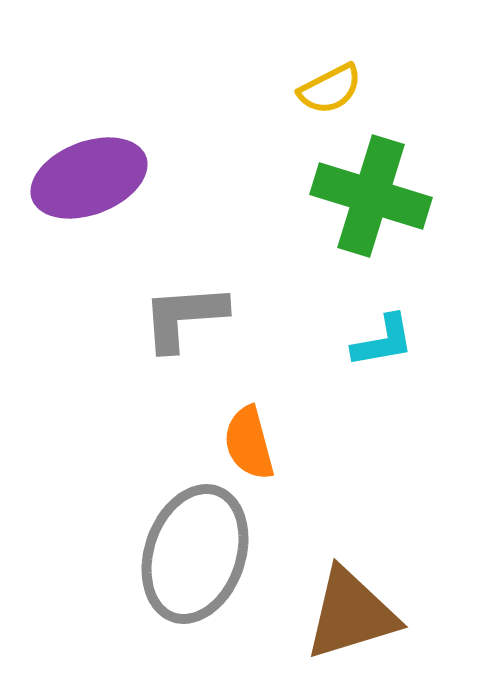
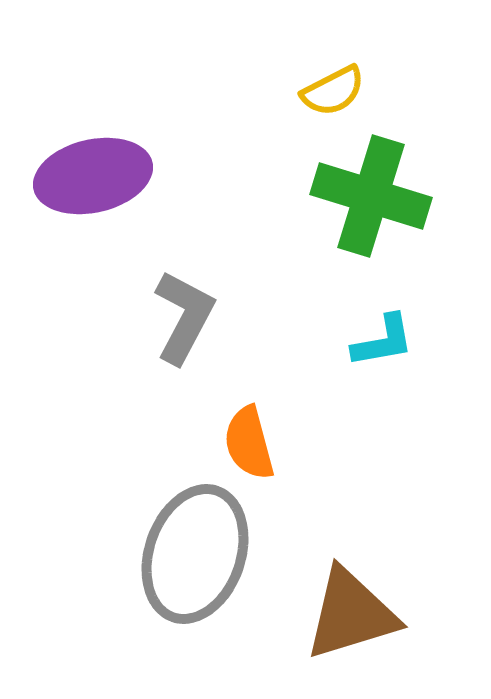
yellow semicircle: moved 3 px right, 2 px down
purple ellipse: moved 4 px right, 2 px up; rotated 8 degrees clockwise
gray L-shape: rotated 122 degrees clockwise
